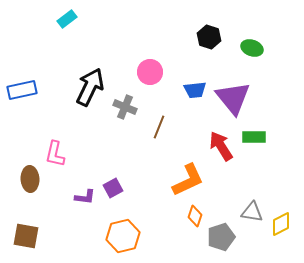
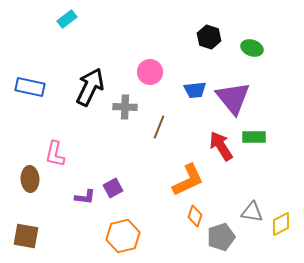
blue rectangle: moved 8 px right, 3 px up; rotated 24 degrees clockwise
gray cross: rotated 20 degrees counterclockwise
